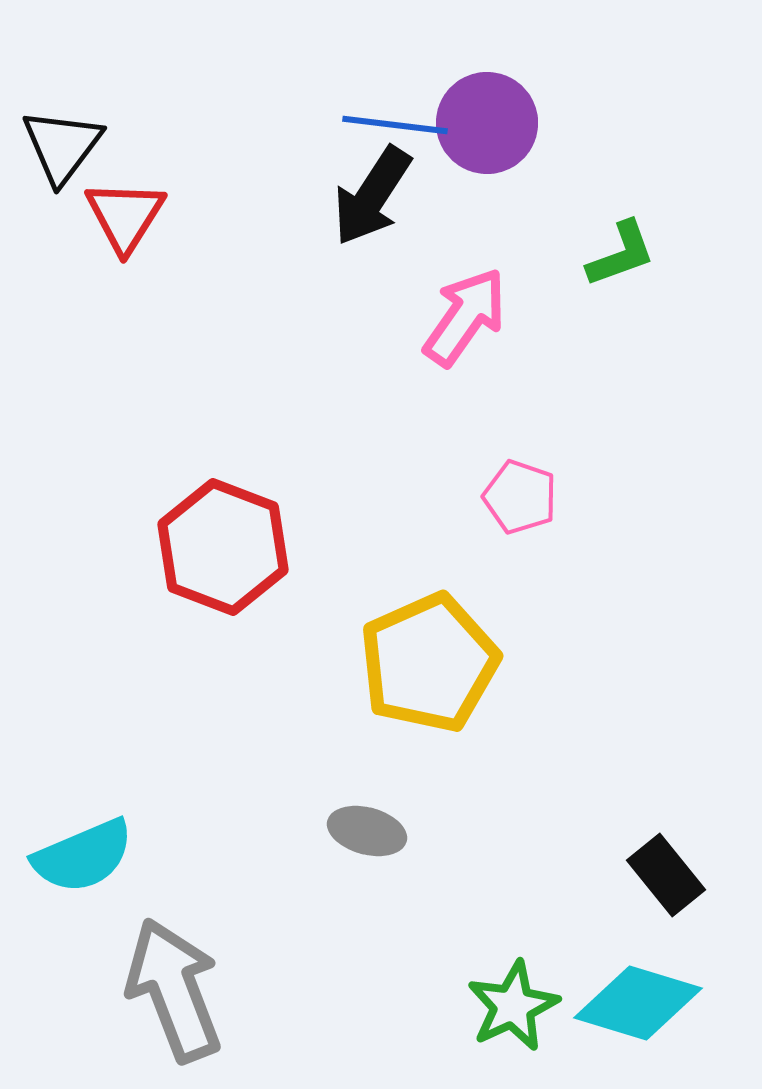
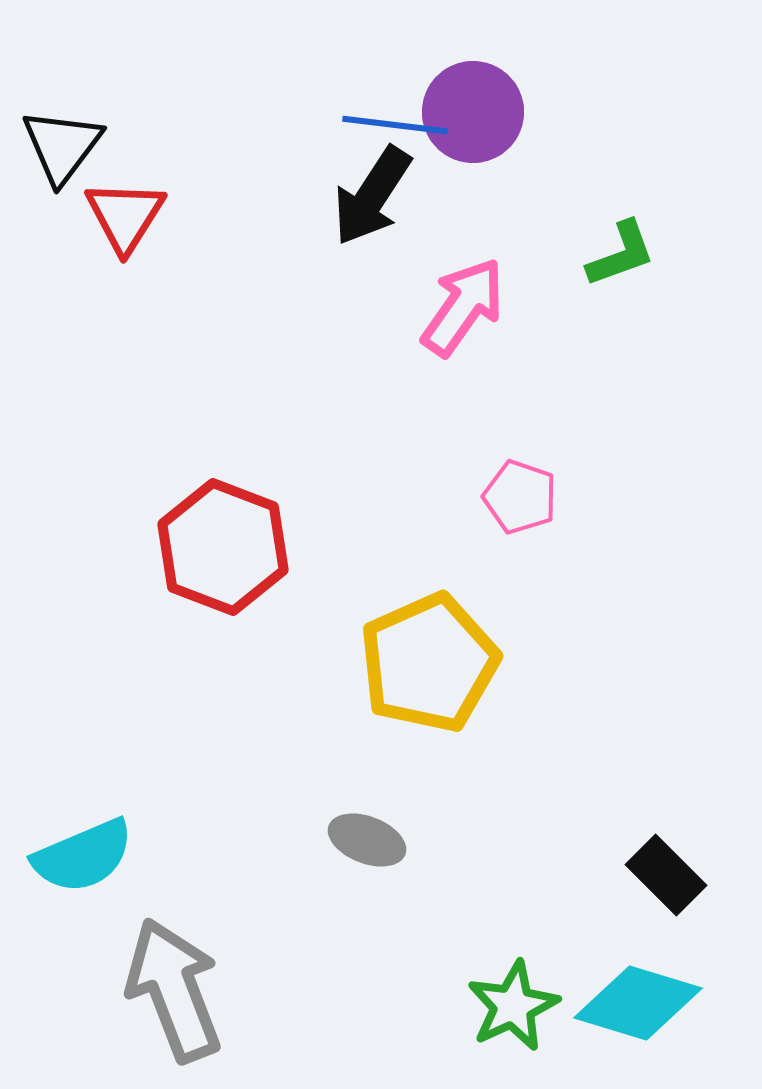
purple circle: moved 14 px left, 11 px up
pink arrow: moved 2 px left, 10 px up
gray ellipse: moved 9 px down; rotated 6 degrees clockwise
black rectangle: rotated 6 degrees counterclockwise
